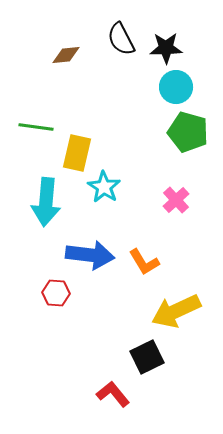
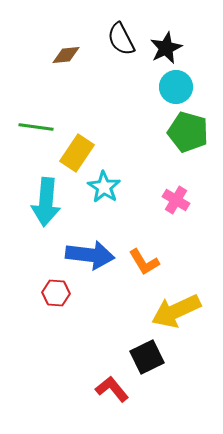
black star: rotated 24 degrees counterclockwise
yellow rectangle: rotated 21 degrees clockwise
pink cross: rotated 16 degrees counterclockwise
red L-shape: moved 1 px left, 5 px up
